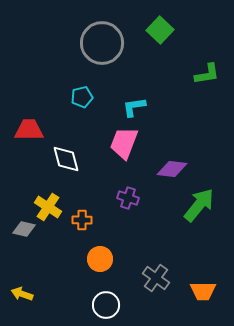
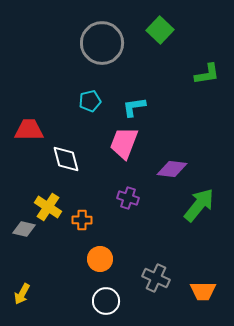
cyan pentagon: moved 8 px right, 4 px down
gray cross: rotated 12 degrees counterclockwise
yellow arrow: rotated 80 degrees counterclockwise
white circle: moved 4 px up
